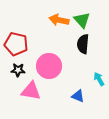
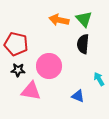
green triangle: moved 2 px right, 1 px up
